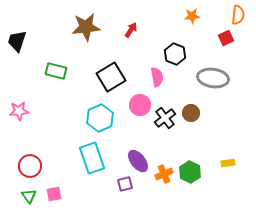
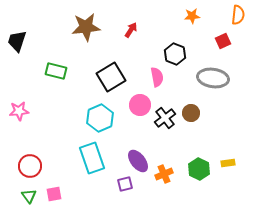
red square: moved 3 px left, 3 px down
green hexagon: moved 9 px right, 3 px up
